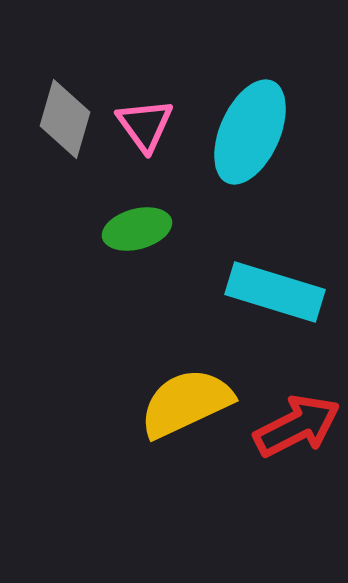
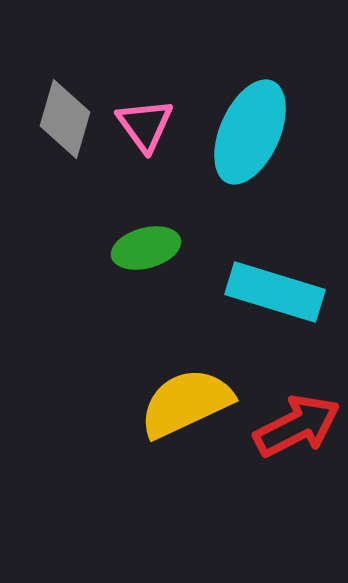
green ellipse: moved 9 px right, 19 px down
